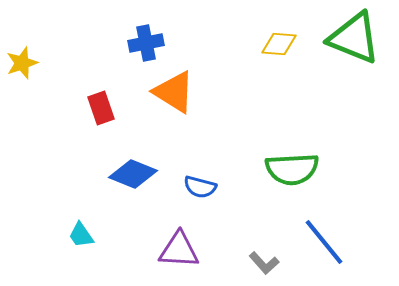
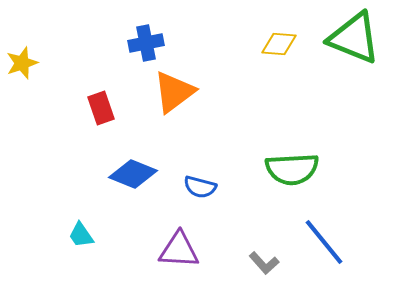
orange triangle: rotated 51 degrees clockwise
